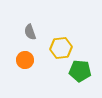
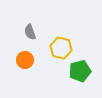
yellow hexagon: rotated 20 degrees clockwise
green pentagon: rotated 20 degrees counterclockwise
